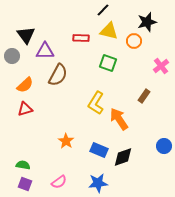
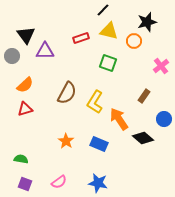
red rectangle: rotated 21 degrees counterclockwise
brown semicircle: moved 9 px right, 18 px down
yellow L-shape: moved 1 px left, 1 px up
blue circle: moved 27 px up
blue rectangle: moved 6 px up
black diamond: moved 20 px right, 19 px up; rotated 60 degrees clockwise
green semicircle: moved 2 px left, 6 px up
blue star: rotated 18 degrees clockwise
